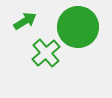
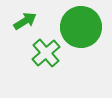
green circle: moved 3 px right
